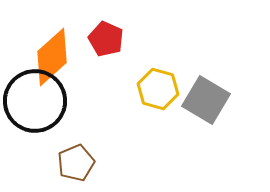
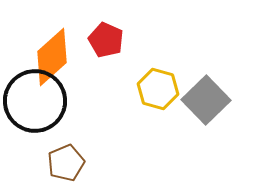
red pentagon: moved 1 px down
gray square: rotated 15 degrees clockwise
brown pentagon: moved 10 px left
